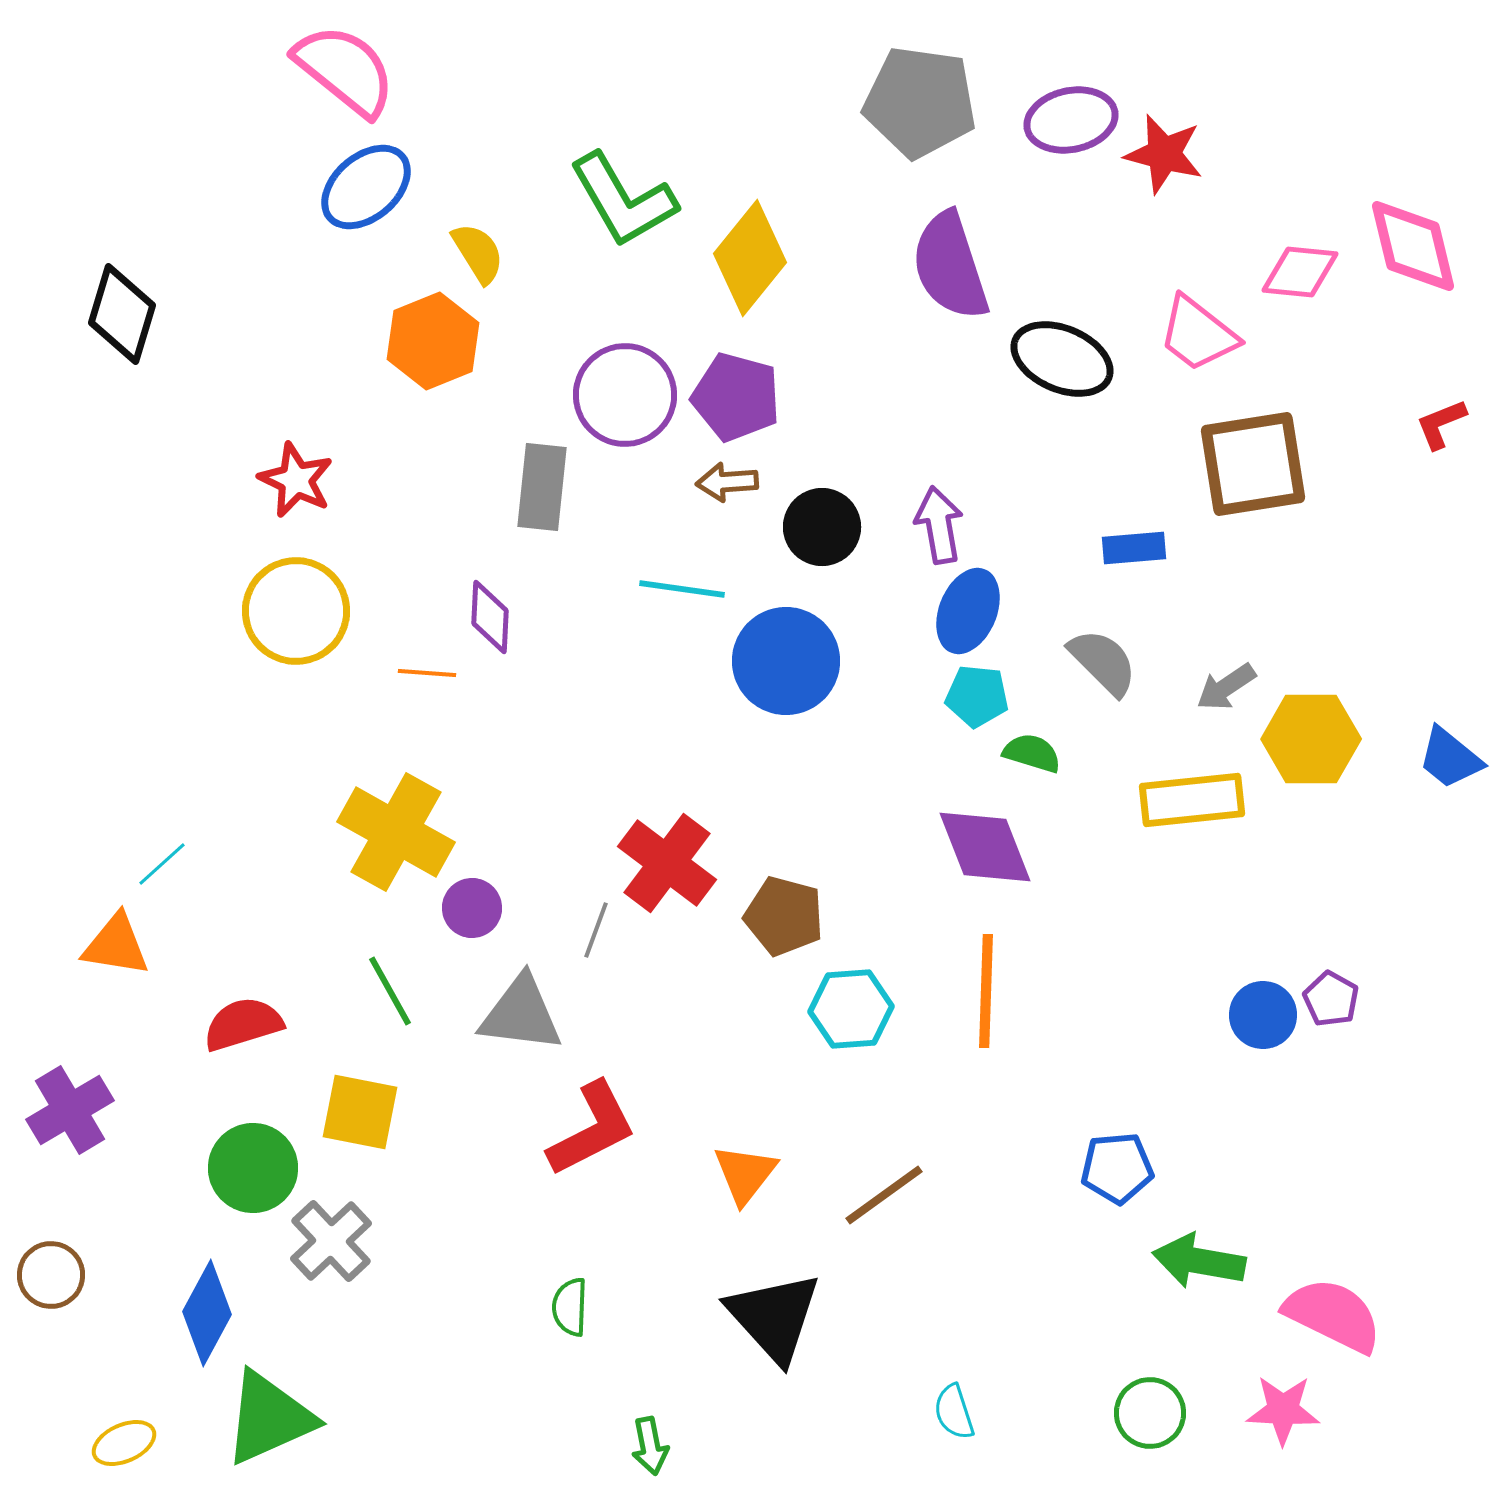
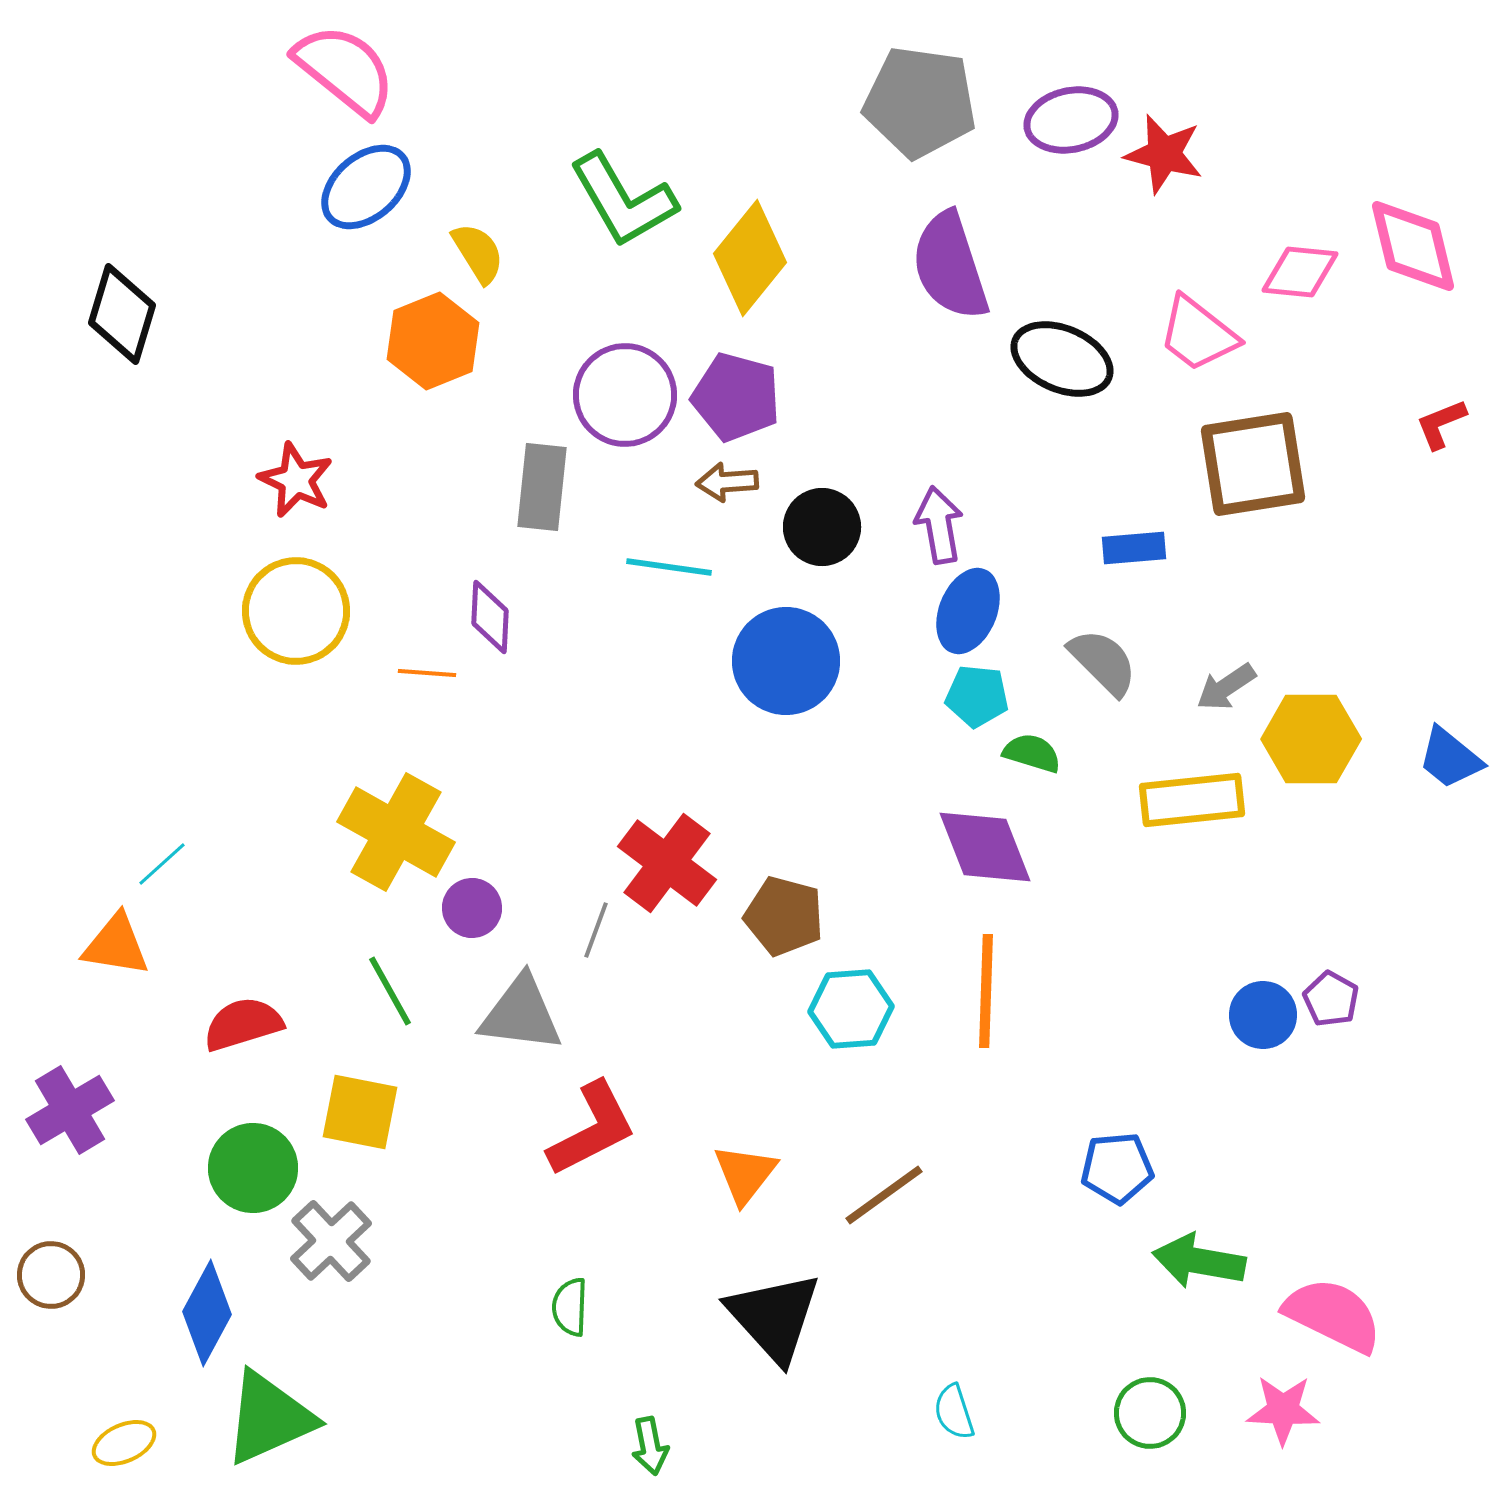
cyan line at (682, 589): moved 13 px left, 22 px up
